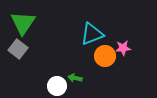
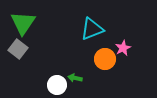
cyan triangle: moved 5 px up
pink star: rotated 21 degrees counterclockwise
orange circle: moved 3 px down
white circle: moved 1 px up
